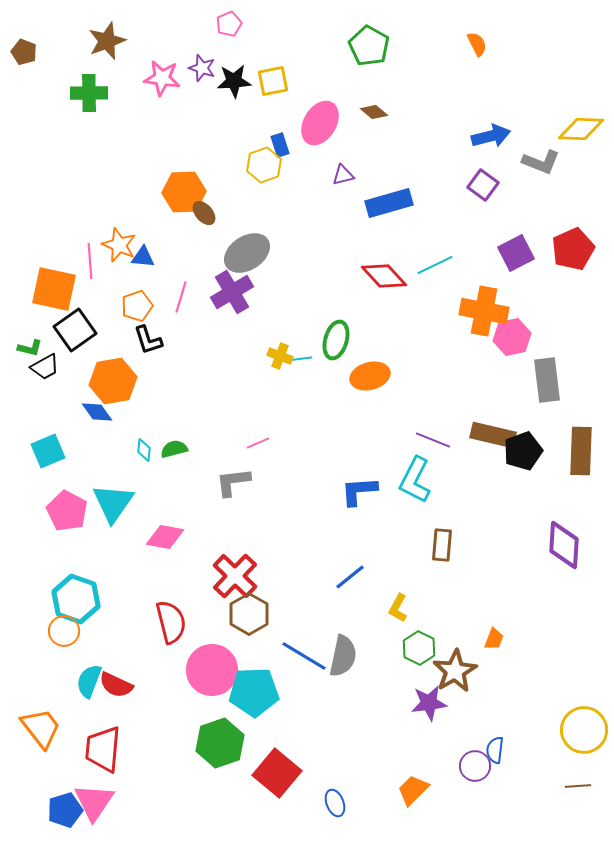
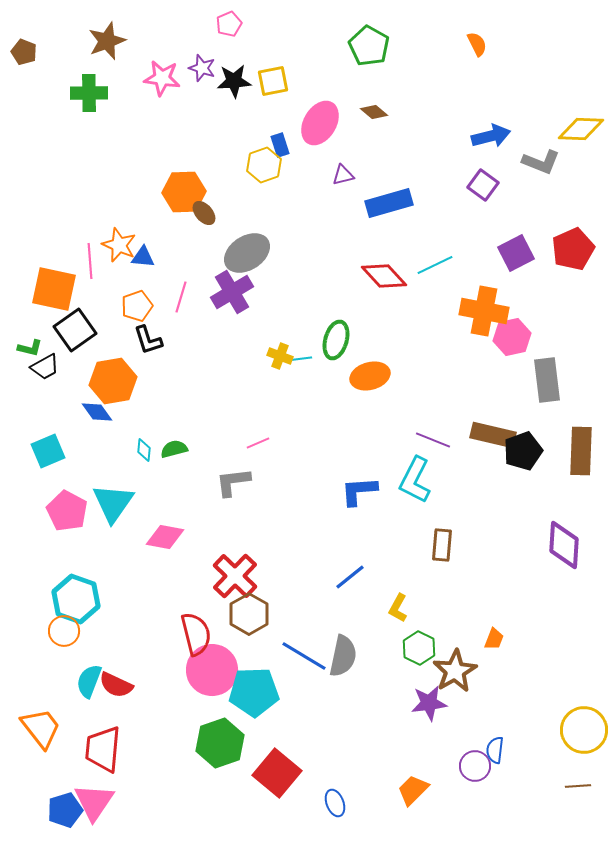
red semicircle at (171, 622): moved 25 px right, 12 px down
